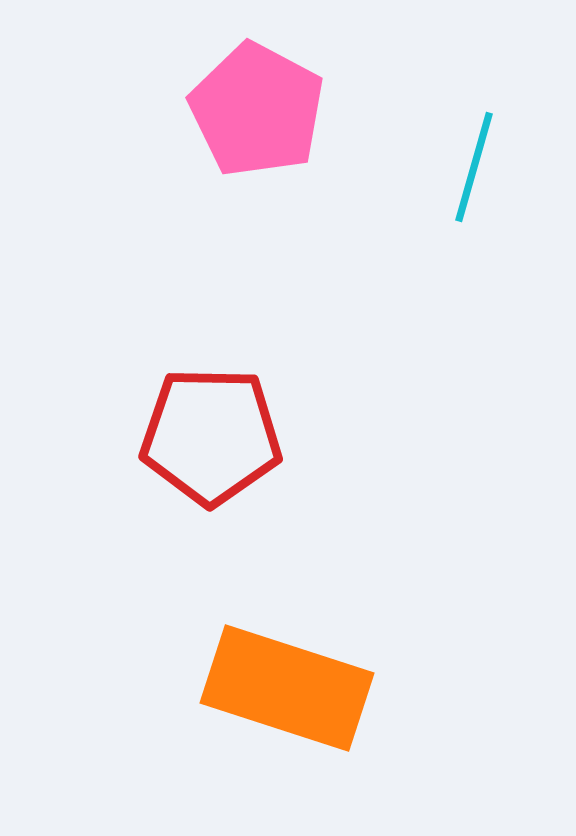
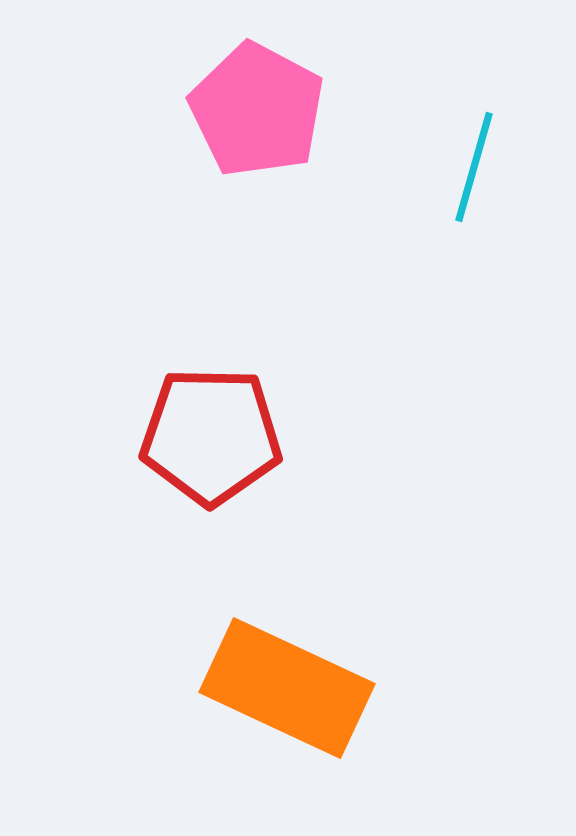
orange rectangle: rotated 7 degrees clockwise
